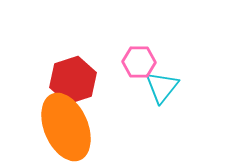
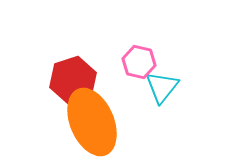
pink hexagon: rotated 12 degrees clockwise
orange ellipse: moved 26 px right, 5 px up
